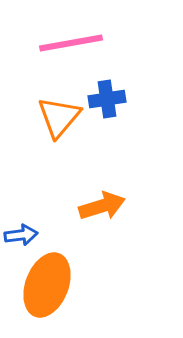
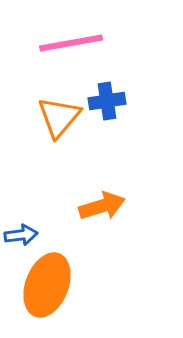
blue cross: moved 2 px down
